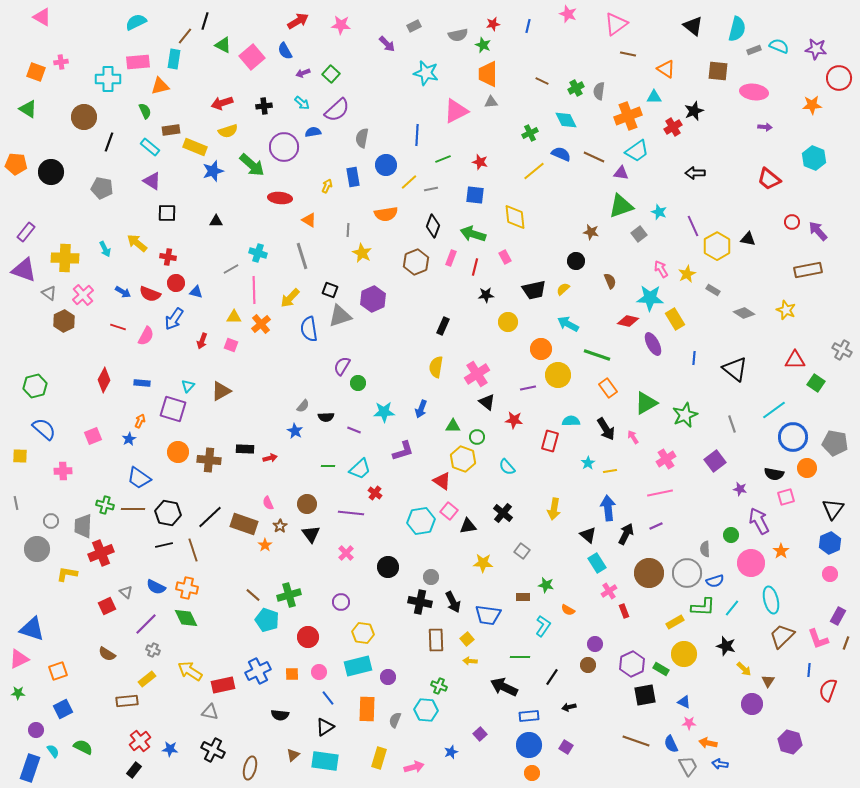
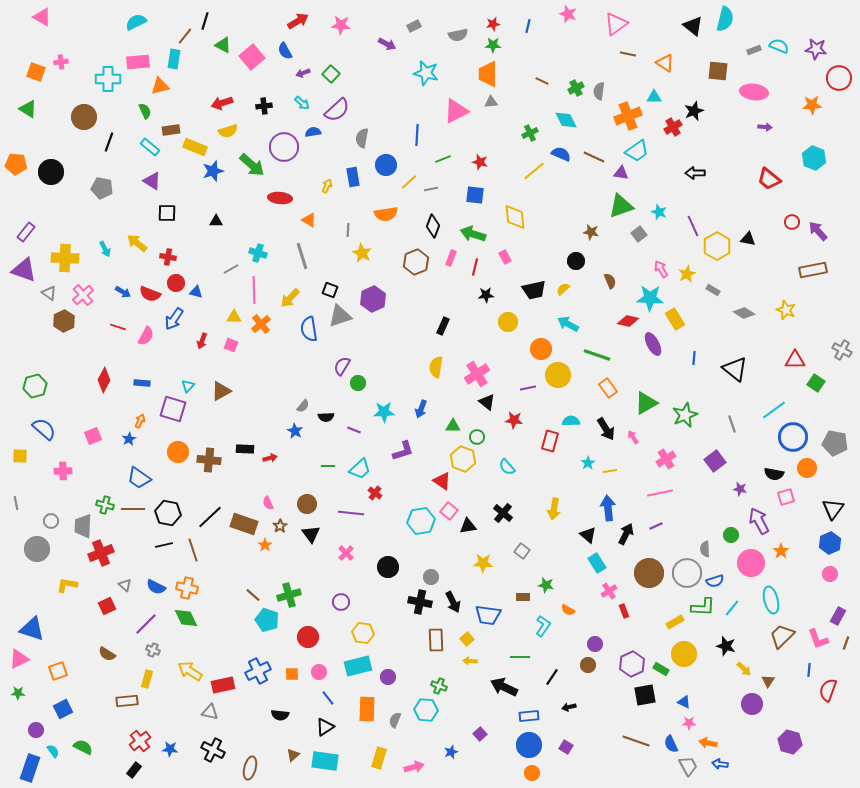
cyan semicircle at (737, 29): moved 12 px left, 10 px up
purple arrow at (387, 44): rotated 18 degrees counterclockwise
green star at (483, 45): moved 10 px right; rotated 21 degrees counterclockwise
orange triangle at (666, 69): moved 1 px left, 6 px up
brown rectangle at (808, 270): moved 5 px right
yellow L-shape at (67, 574): moved 11 px down
gray triangle at (126, 592): moved 1 px left, 7 px up
yellow rectangle at (147, 679): rotated 36 degrees counterclockwise
